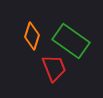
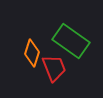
orange diamond: moved 17 px down
